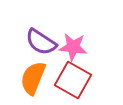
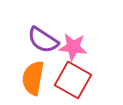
purple semicircle: moved 2 px right, 2 px up
orange semicircle: rotated 12 degrees counterclockwise
